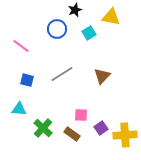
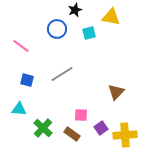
cyan square: rotated 16 degrees clockwise
brown triangle: moved 14 px right, 16 px down
